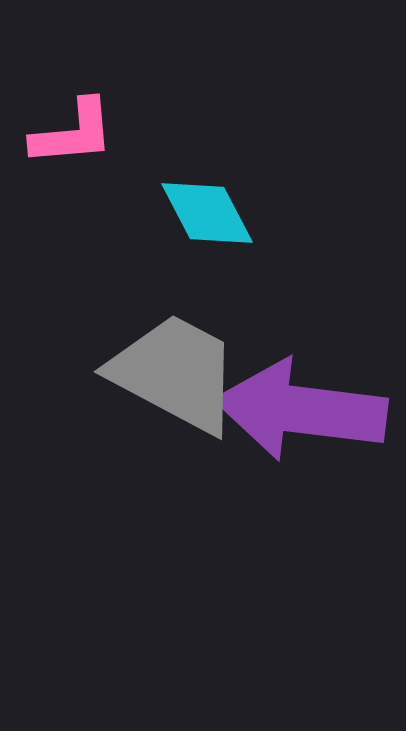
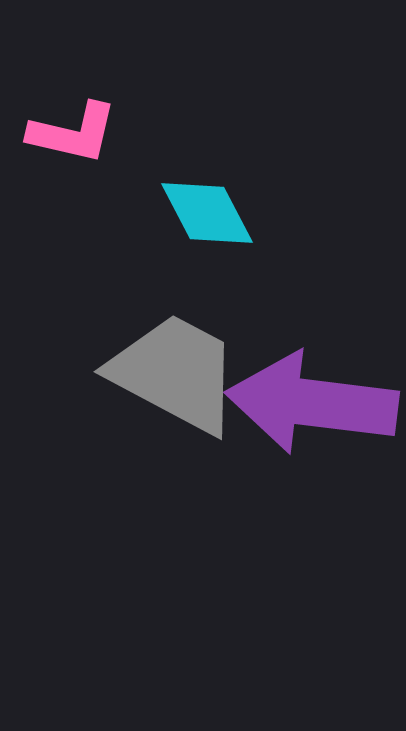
pink L-shape: rotated 18 degrees clockwise
purple arrow: moved 11 px right, 7 px up
